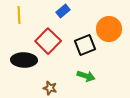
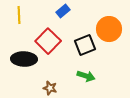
black ellipse: moved 1 px up
